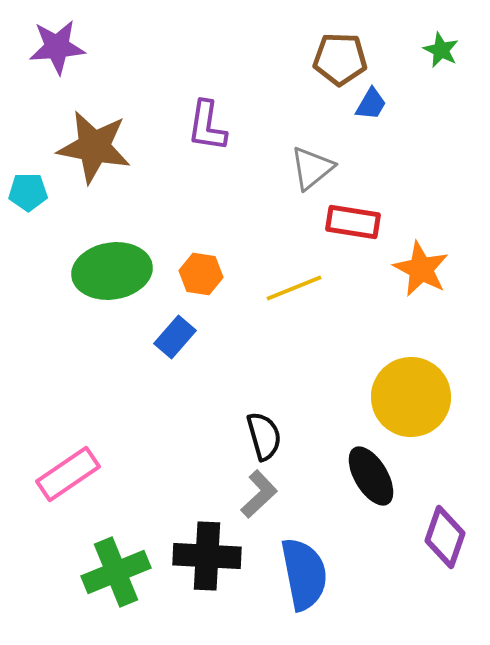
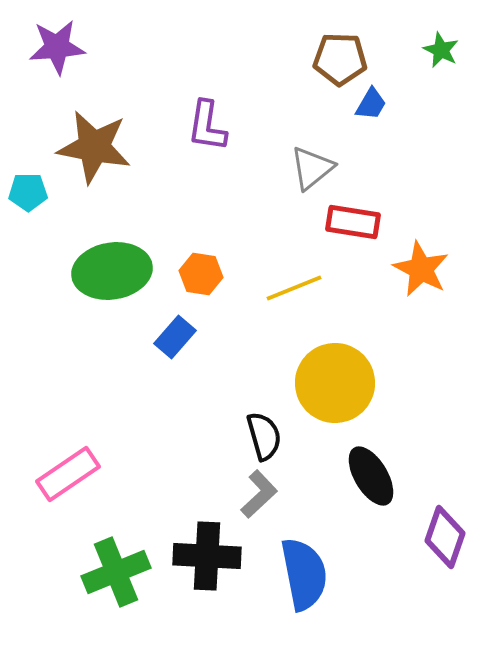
yellow circle: moved 76 px left, 14 px up
